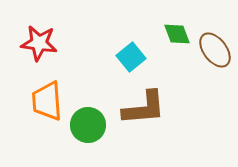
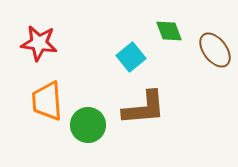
green diamond: moved 8 px left, 3 px up
